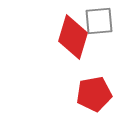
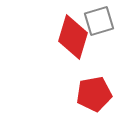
gray square: rotated 12 degrees counterclockwise
